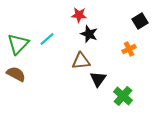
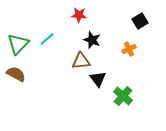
black star: moved 3 px right, 6 px down
black triangle: rotated 12 degrees counterclockwise
